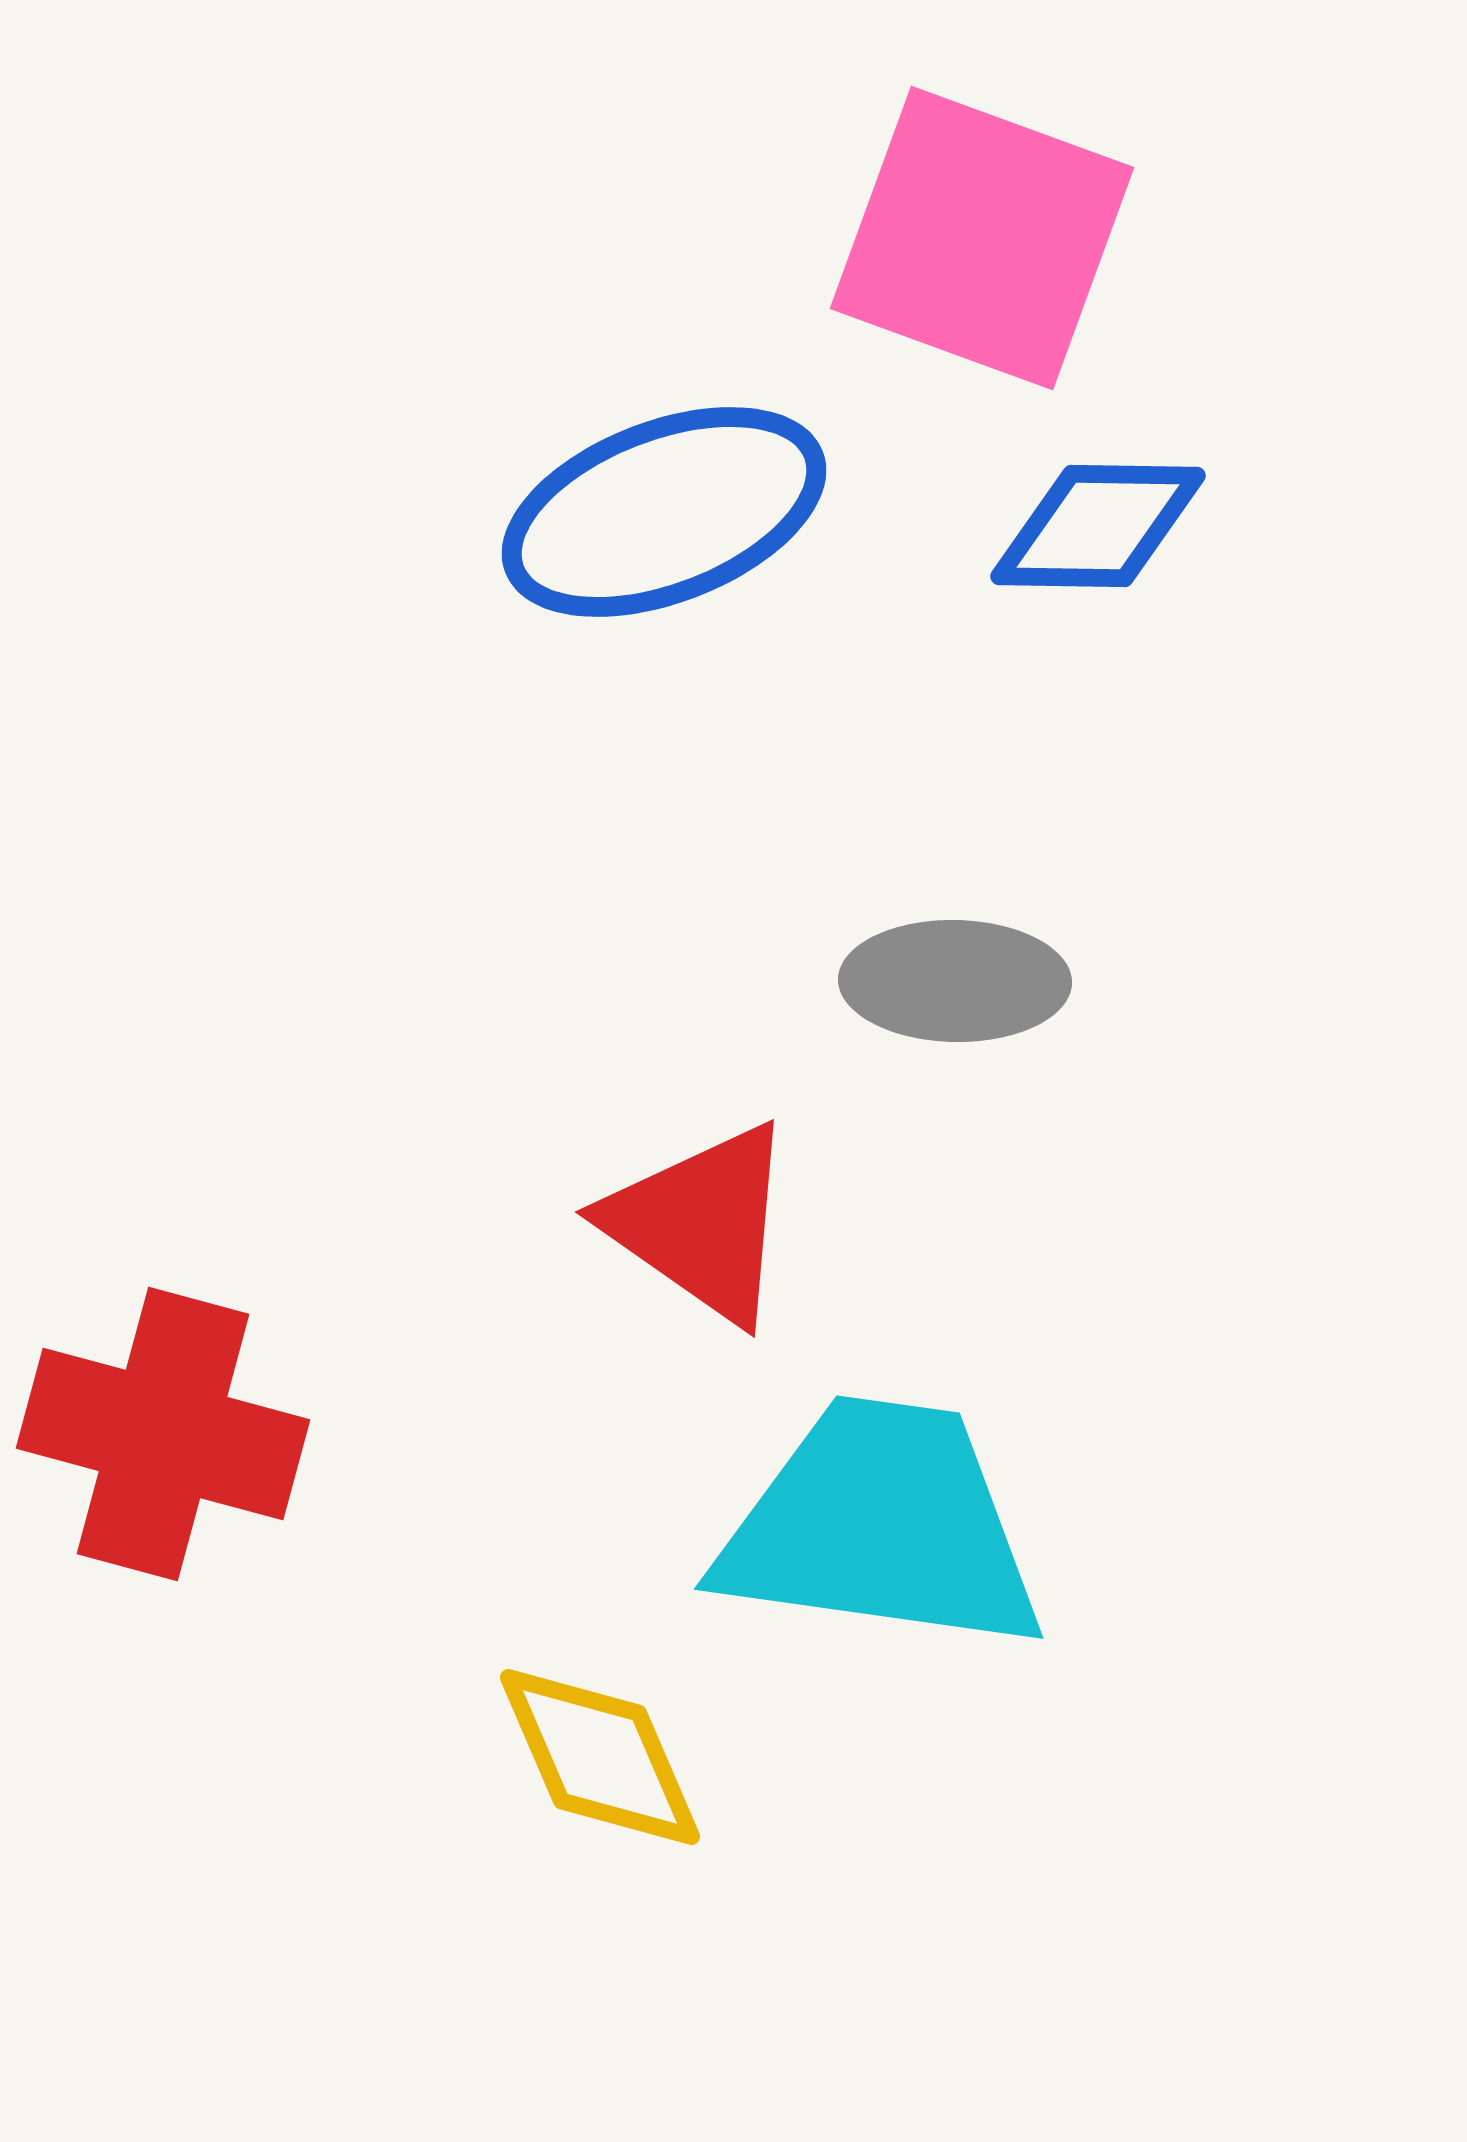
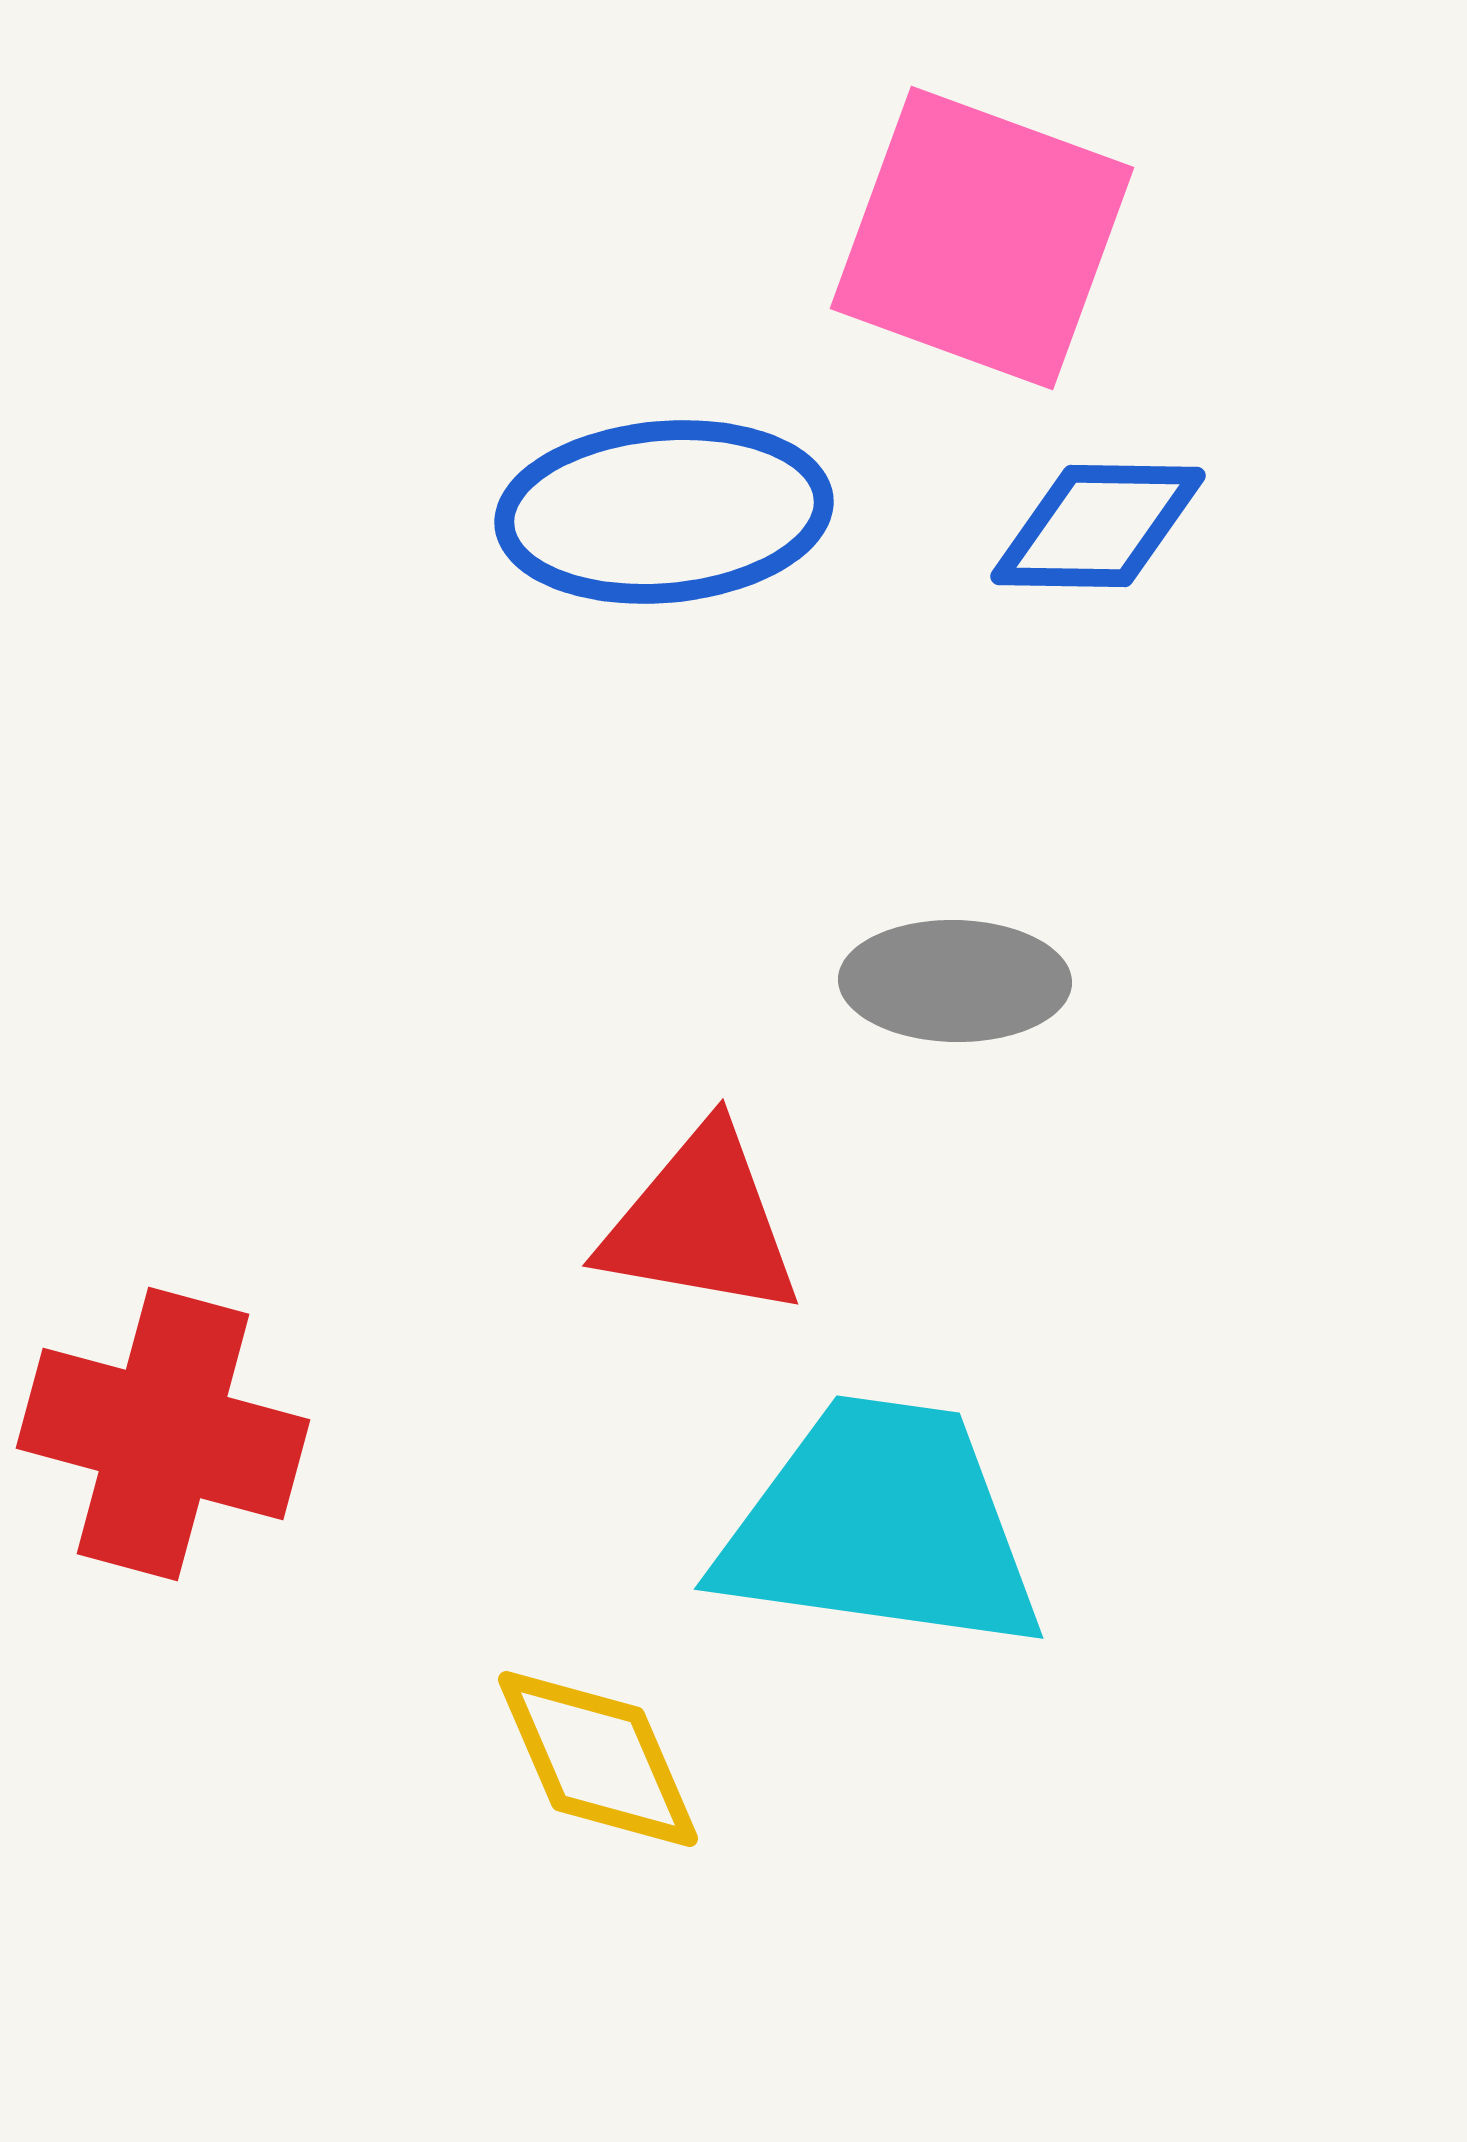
blue ellipse: rotated 16 degrees clockwise
red triangle: rotated 25 degrees counterclockwise
yellow diamond: moved 2 px left, 2 px down
